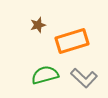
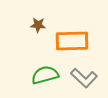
brown star: rotated 21 degrees clockwise
orange rectangle: rotated 16 degrees clockwise
